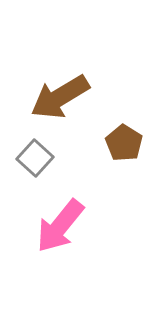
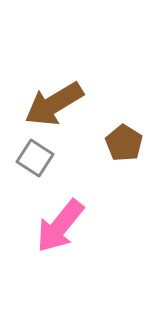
brown arrow: moved 6 px left, 7 px down
gray square: rotated 9 degrees counterclockwise
